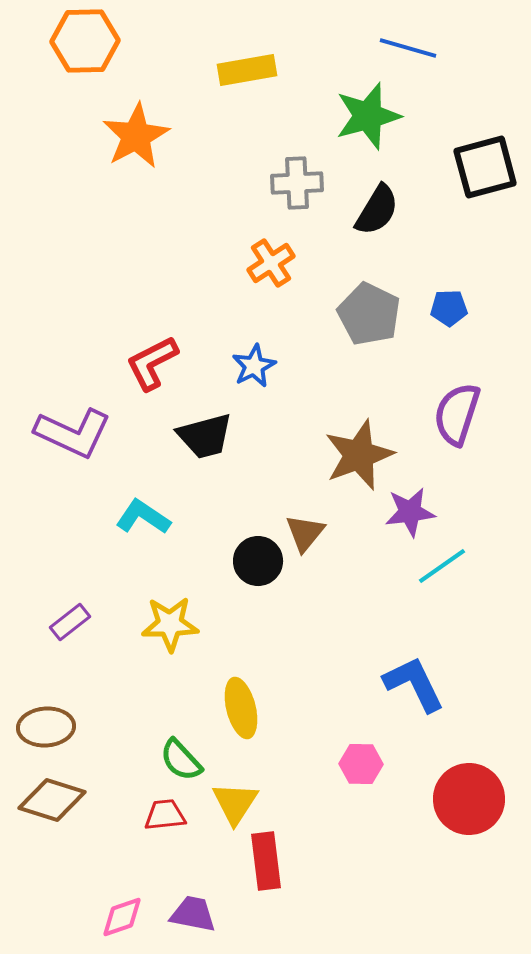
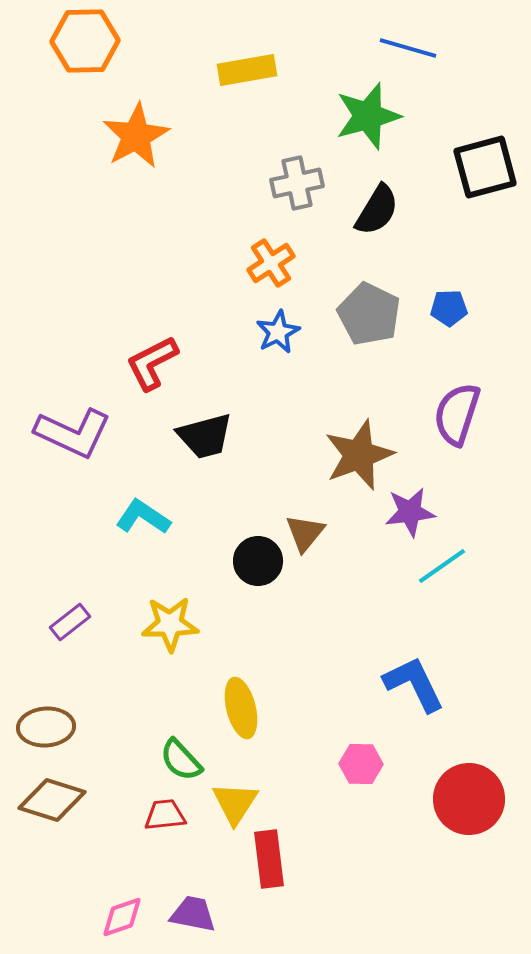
gray cross: rotated 9 degrees counterclockwise
blue star: moved 24 px right, 34 px up
red rectangle: moved 3 px right, 2 px up
